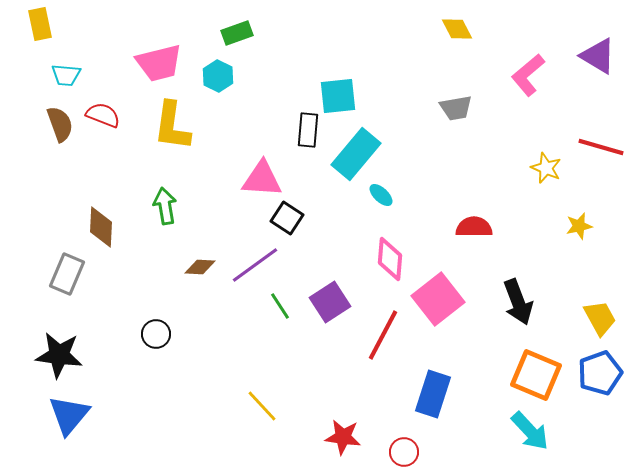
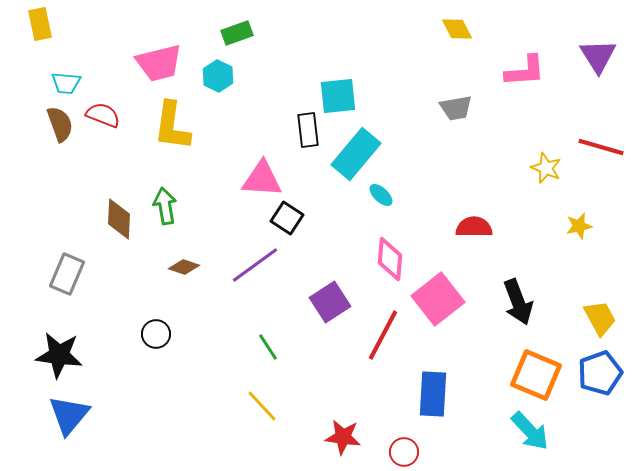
purple triangle at (598, 56): rotated 27 degrees clockwise
cyan trapezoid at (66, 75): moved 8 px down
pink L-shape at (528, 75): moved 3 px left, 4 px up; rotated 144 degrees counterclockwise
black rectangle at (308, 130): rotated 12 degrees counterclockwise
brown diamond at (101, 227): moved 18 px right, 8 px up
brown diamond at (200, 267): moved 16 px left; rotated 16 degrees clockwise
green line at (280, 306): moved 12 px left, 41 px down
blue rectangle at (433, 394): rotated 15 degrees counterclockwise
